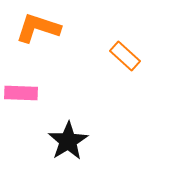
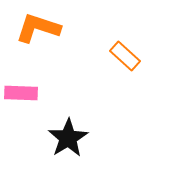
black star: moved 3 px up
